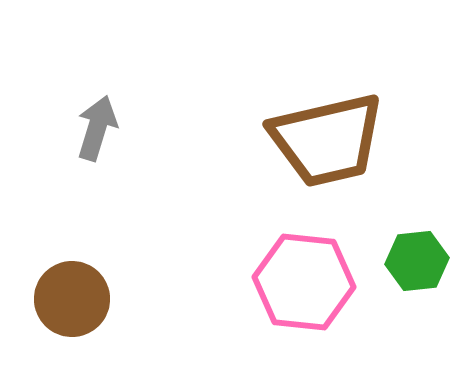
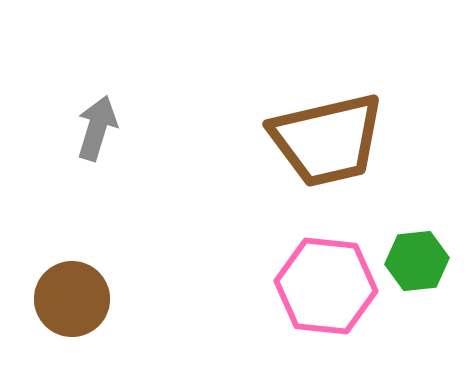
pink hexagon: moved 22 px right, 4 px down
